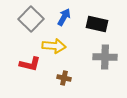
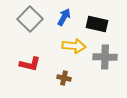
gray square: moved 1 px left
yellow arrow: moved 20 px right
